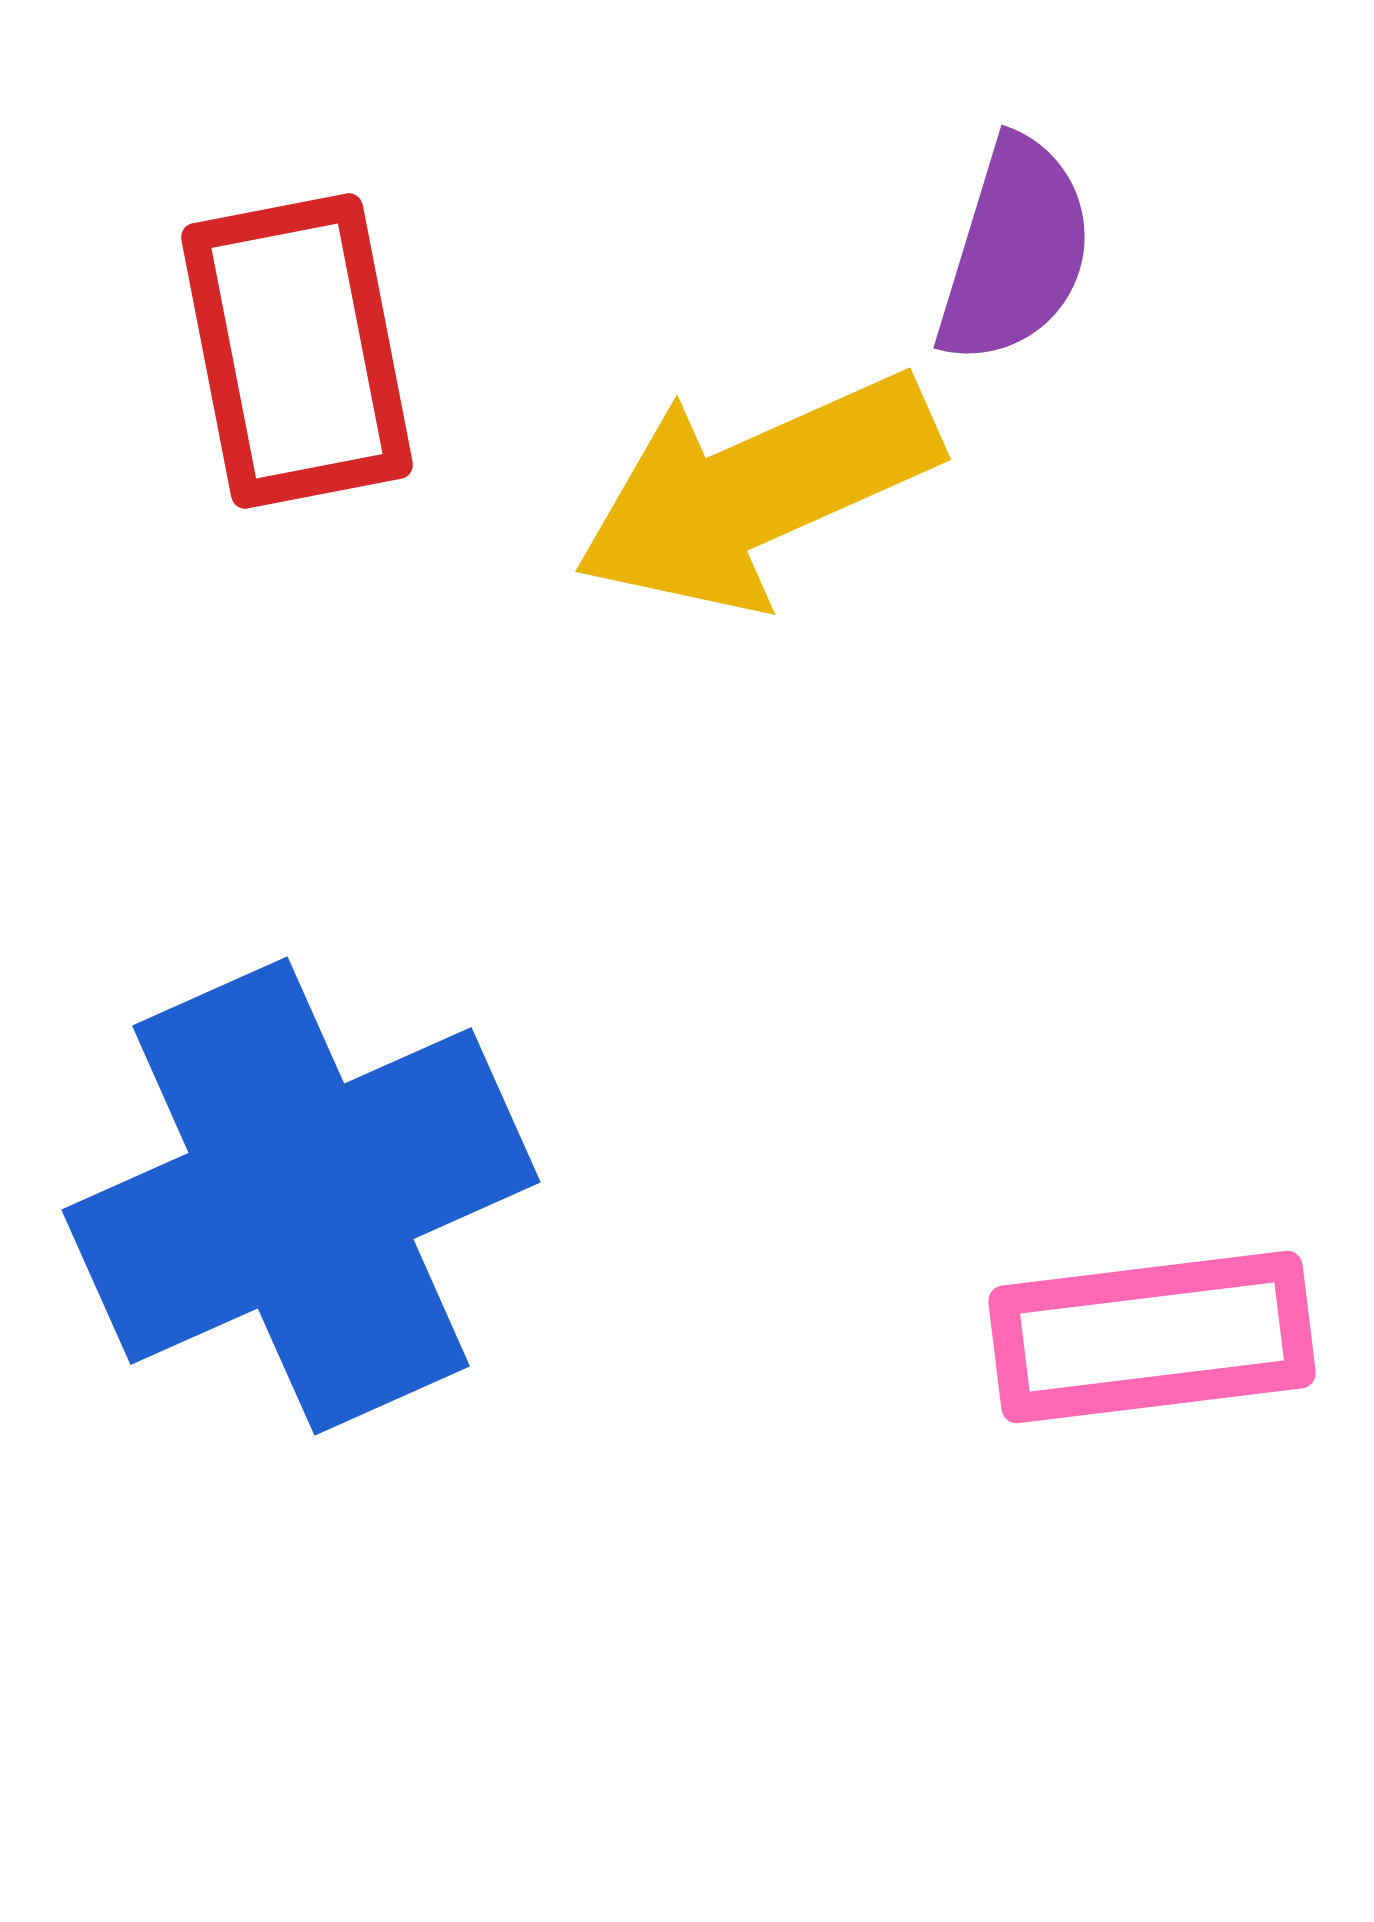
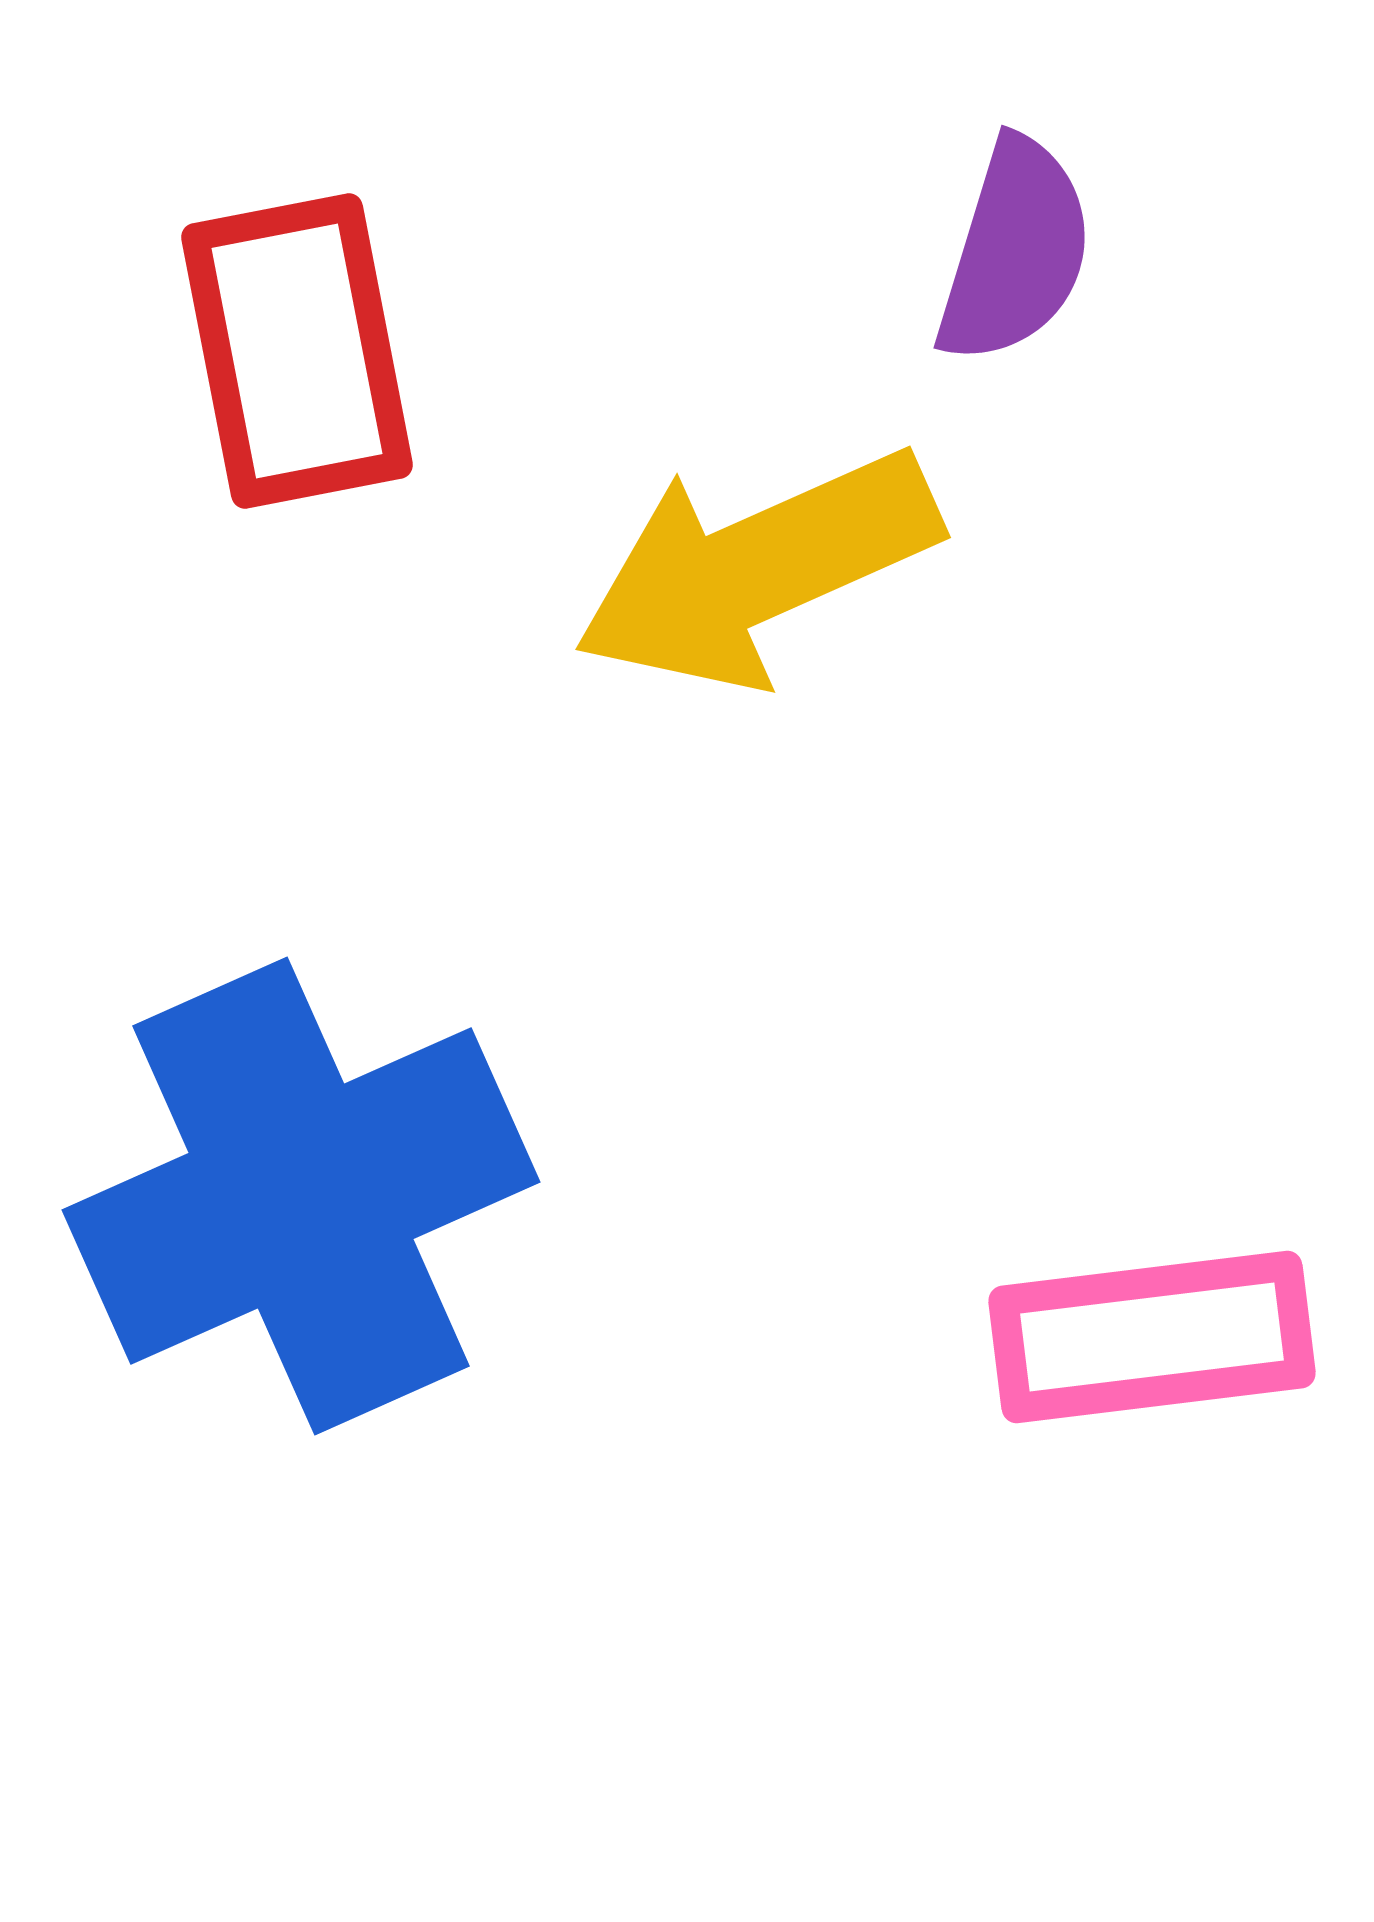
yellow arrow: moved 78 px down
